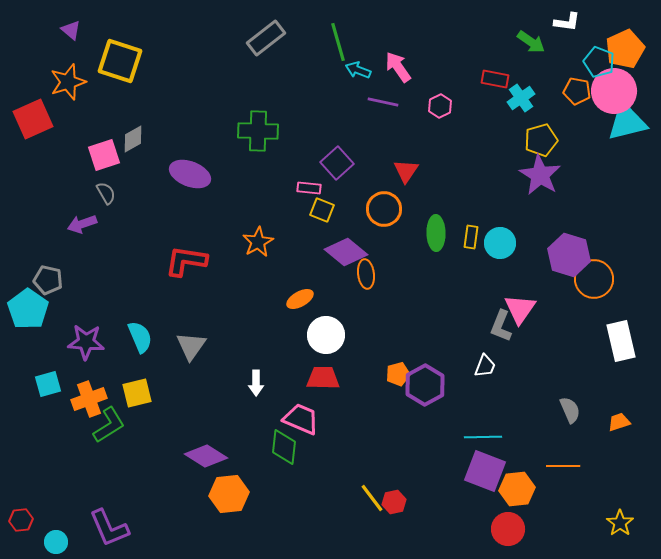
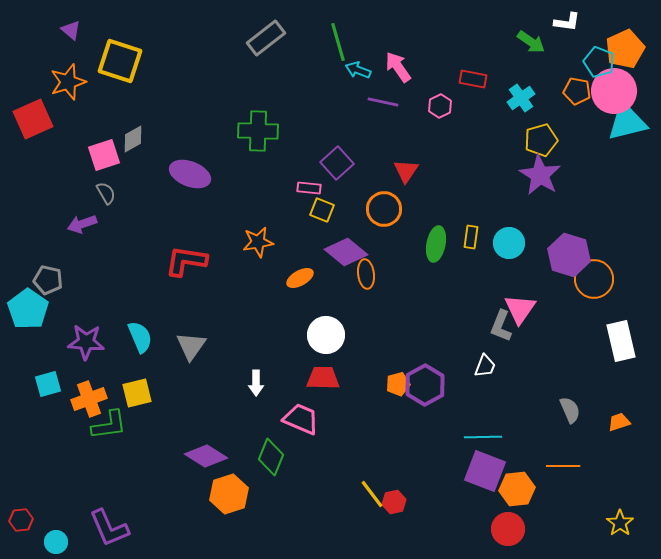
red rectangle at (495, 79): moved 22 px left
green ellipse at (436, 233): moved 11 px down; rotated 12 degrees clockwise
orange star at (258, 242): rotated 20 degrees clockwise
cyan circle at (500, 243): moved 9 px right
orange ellipse at (300, 299): moved 21 px up
orange pentagon at (398, 374): moved 10 px down
green L-shape at (109, 425): rotated 24 degrees clockwise
green diamond at (284, 447): moved 13 px left, 10 px down; rotated 15 degrees clockwise
orange hexagon at (229, 494): rotated 12 degrees counterclockwise
yellow line at (372, 498): moved 4 px up
